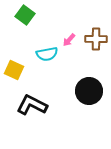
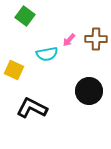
green square: moved 1 px down
black L-shape: moved 3 px down
